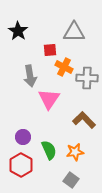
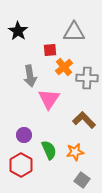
orange cross: rotated 24 degrees clockwise
purple circle: moved 1 px right, 2 px up
gray square: moved 11 px right
